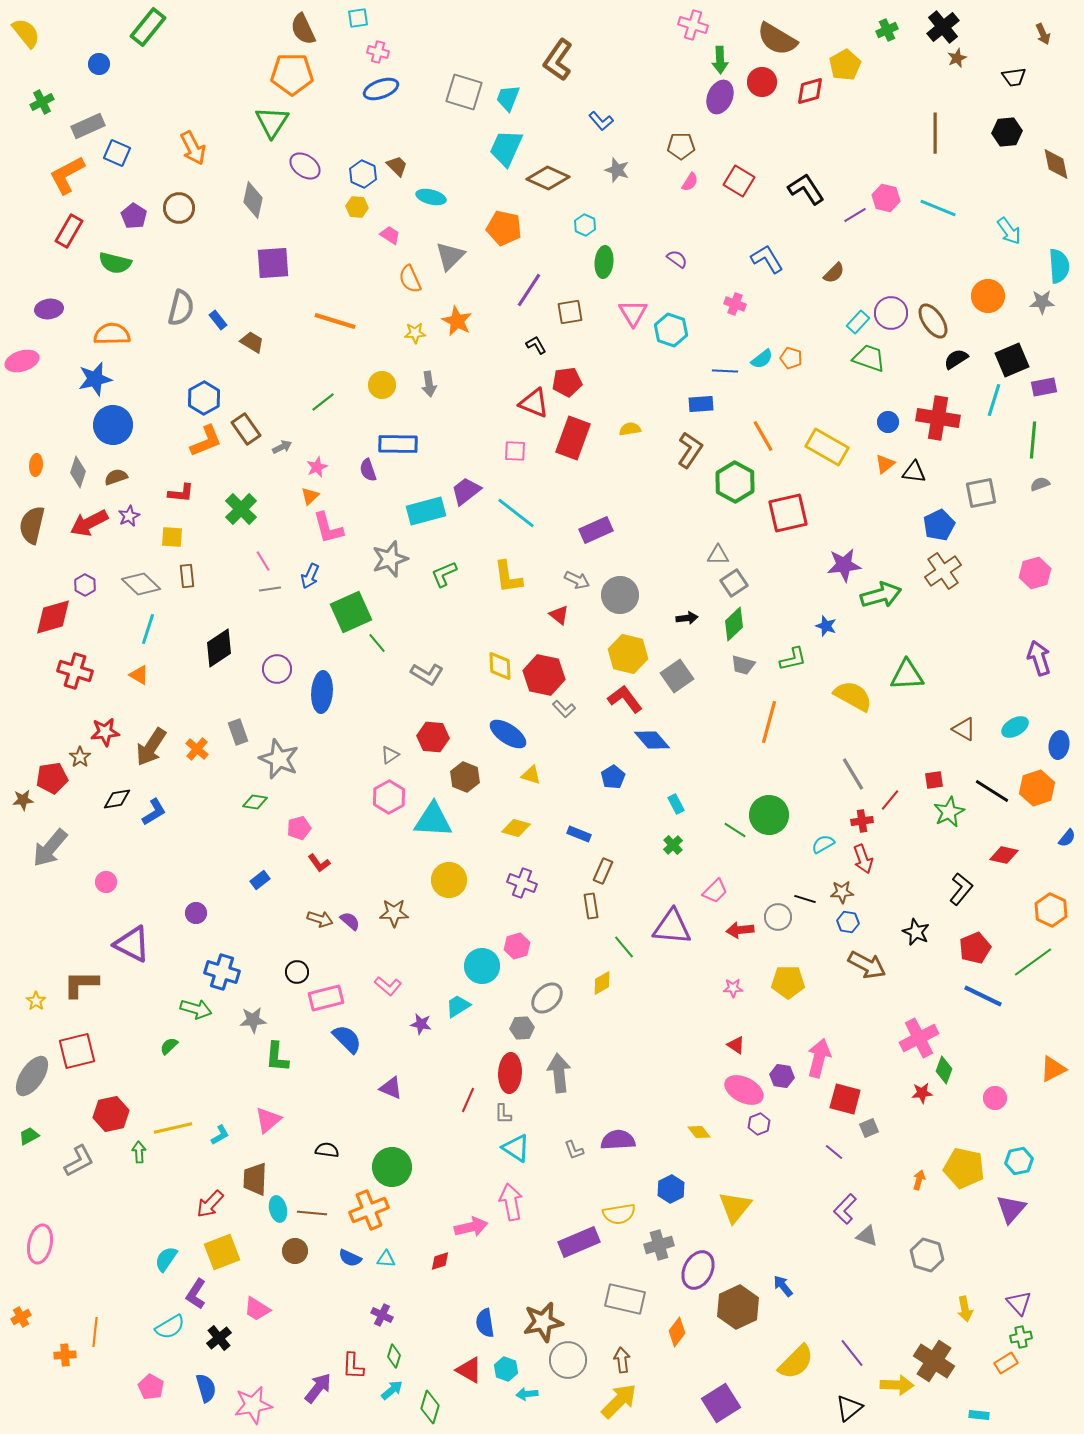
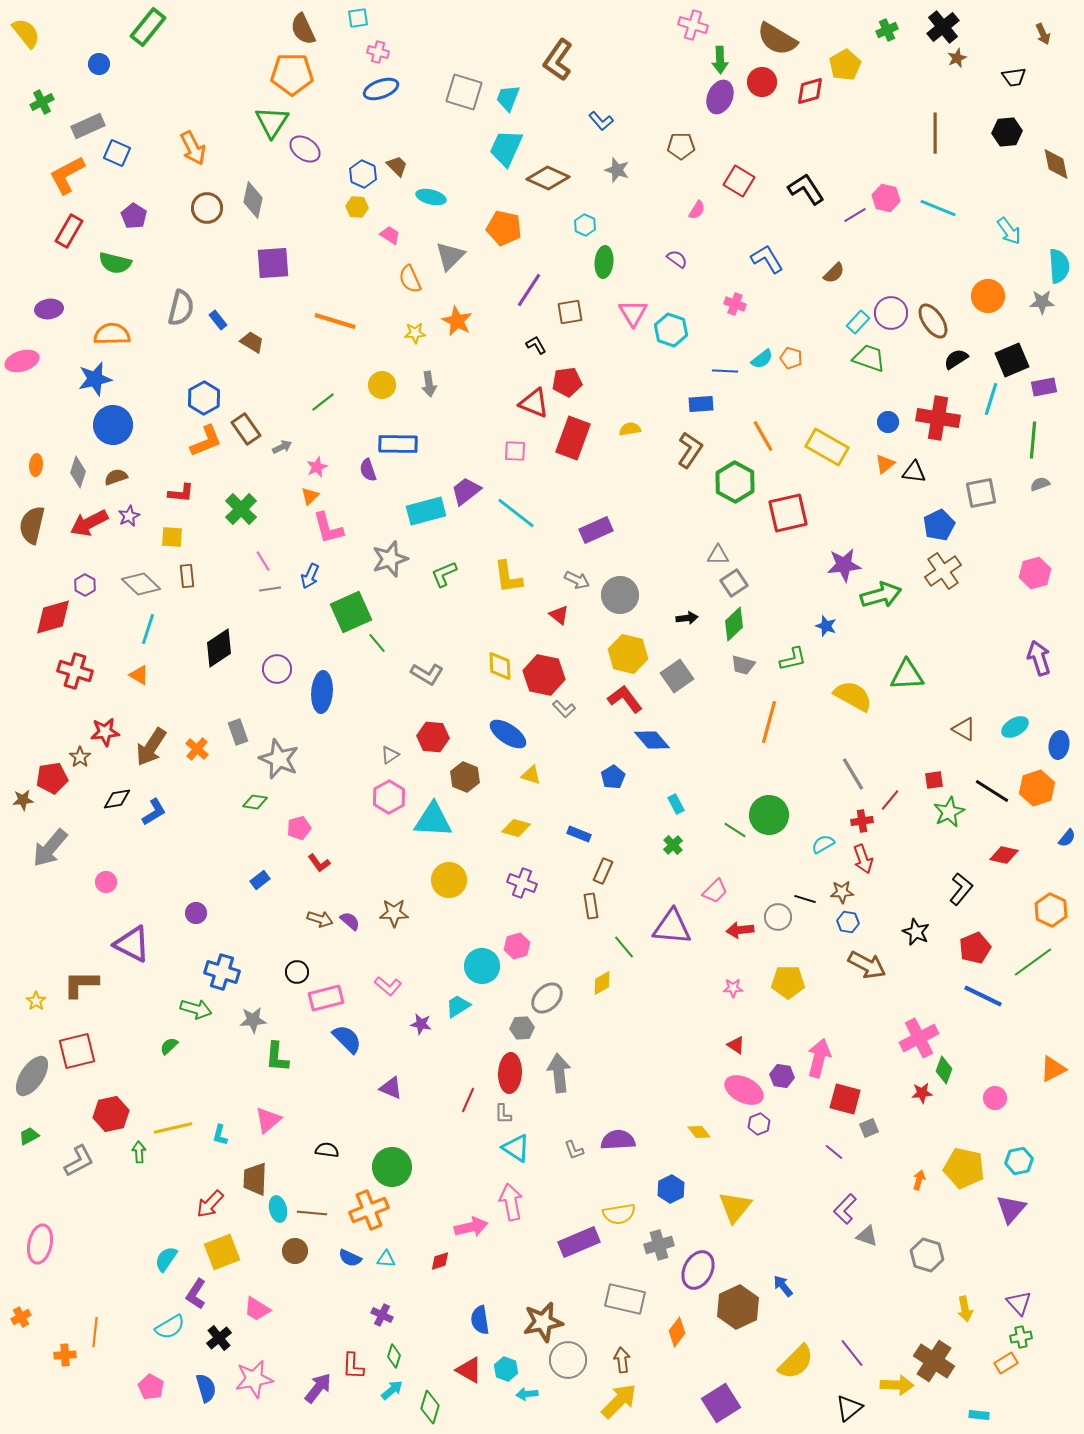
purple ellipse at (305, 166): moved 17 px up
pink semicircle at (690, 182): moved 7 px right, 28 px down
brown circle at (179, 208): moved 28 px right
cyan line at (994, 400): moved 3 px left, 1 px up
cyan L-shape at (220, 1135): rotated 135 degrees clockwise
blue semicircle at (485, 1323): moved 5 px left, 3 px up
pink star at (253, 1405): moved 1 px right, 26 px up
